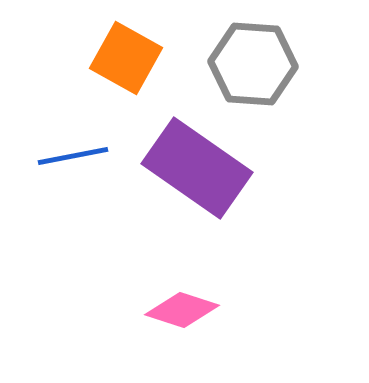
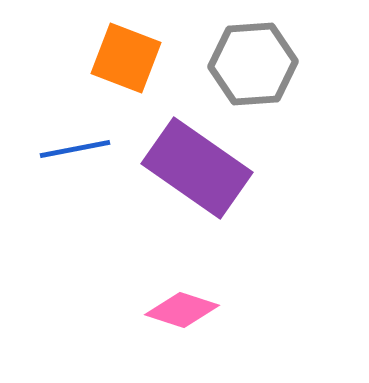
orange square: rotated 8 degrees counterclockwise
gray hexagon: rotated 8 degrees counterclockwise
blue line: moved 2 px right, 7 px up
